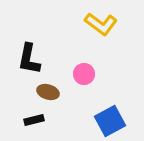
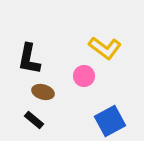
yellow L-shape: moved 4 px right, 24 px down
pink circle: moved 2 px down
brown ellipse: moved 5 px left
black rectangle: rotated 54 degrees clockwise
